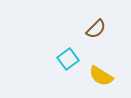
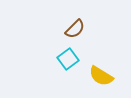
brown semicircle: moved 21 px left
